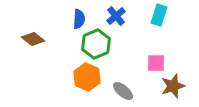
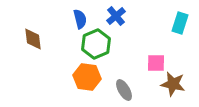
cyan rectangle: moved 21 px right, 8 px down
blue semicircle: moved 1 px right; rotated 18 degrees counterclockwise
brown diamond: rotated 45 degrees clockwise
orange hexagon: rotated 16 degrees counterclockwise
brown star: moved 2 px up; rotated 30 degrees clockwise
gray ellipse: moved 1 px right, 1 px up; rotated 20 degrees clockwise
